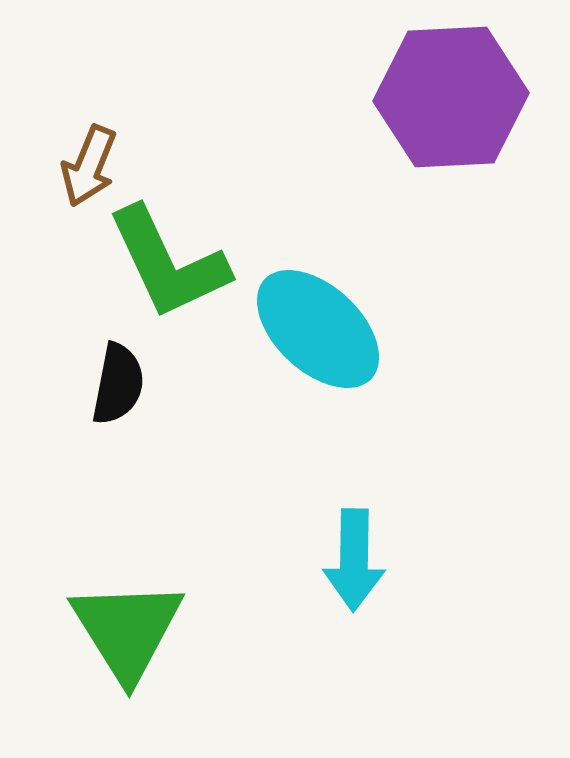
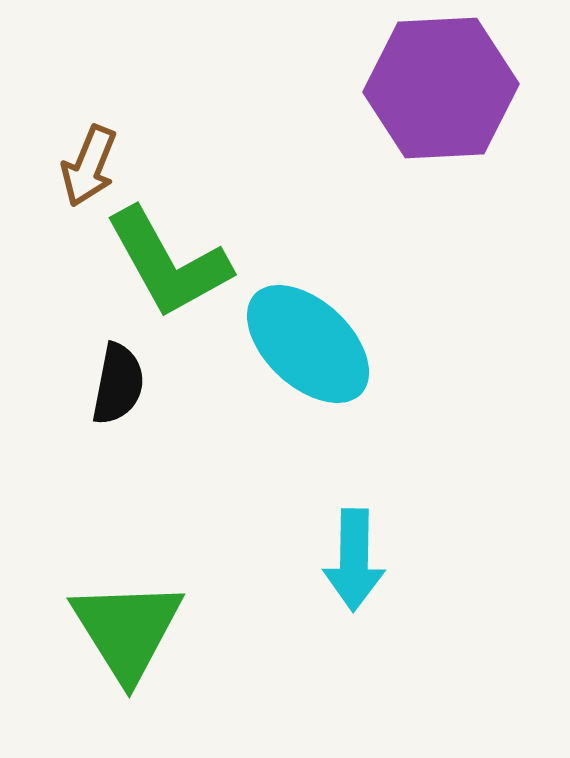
purple hexagon: moved 10 px left, 9 px up
green L-shape: rotated 4 degrees counterclockwise
cyan ellipse: moved 10 px left, 15 px down
